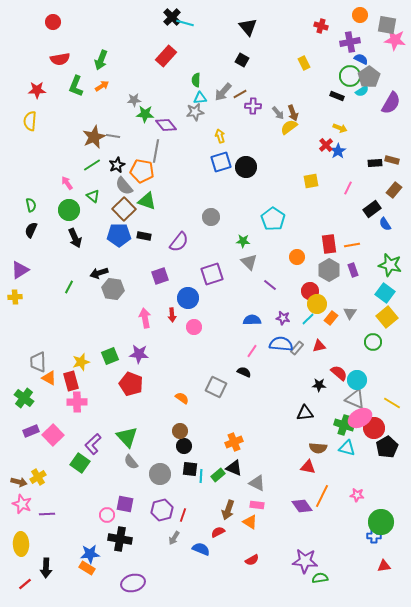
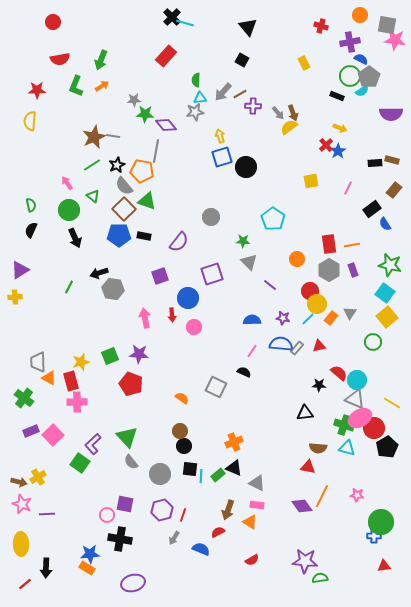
purple semicircle at (391, 103): moved 11 px down; rotated 60 degrees clockwise
blue square at (221, 162): moved 1 px right, 5 px up
orange circle at (297, 257): moved 2 px down
